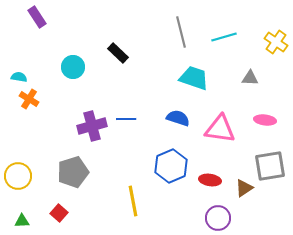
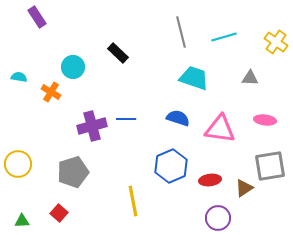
orange cross: moved 22 px right, 7 px up
yellow circle: moved 12 px up
red ellipse: rotated 15 degrees counterclockwise
